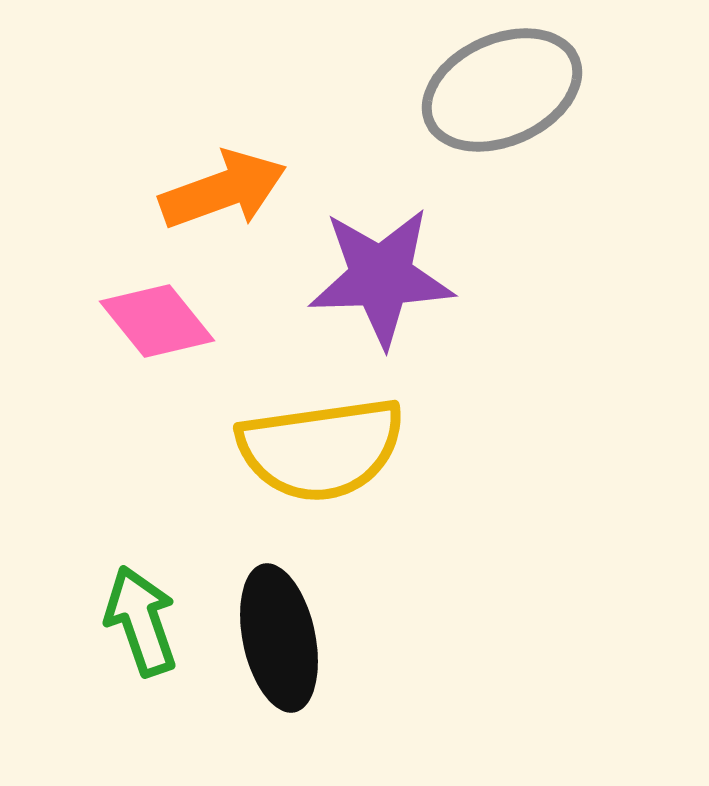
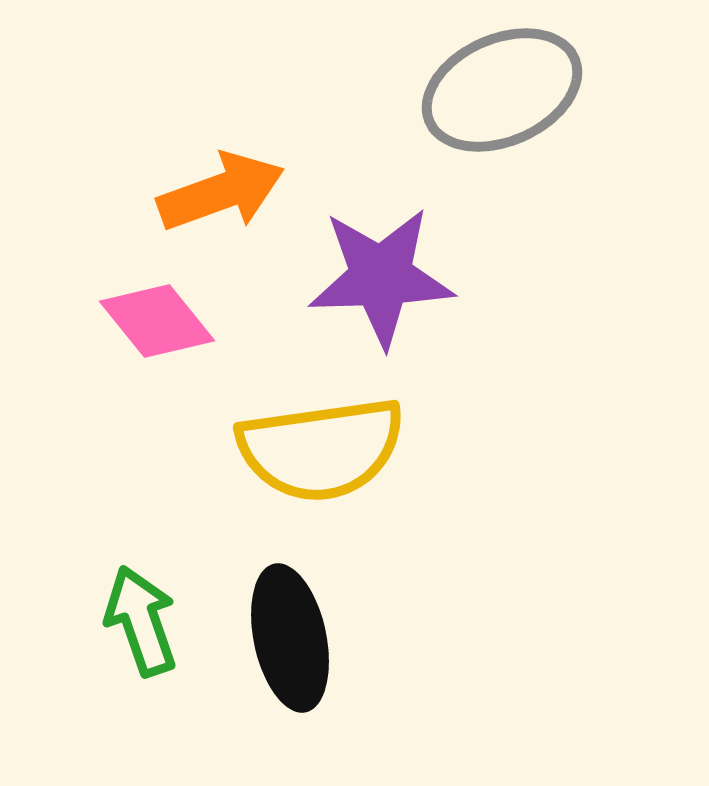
orange arrow: moved 2 px left, 2 px down
black ellipse: moved 11 px right
